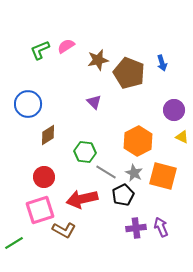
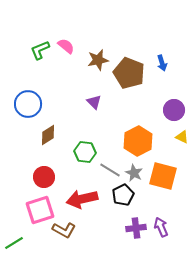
pink semicircle: rotated 72 degrees clockwise
gray line: moved 4 px right, 2 px up
